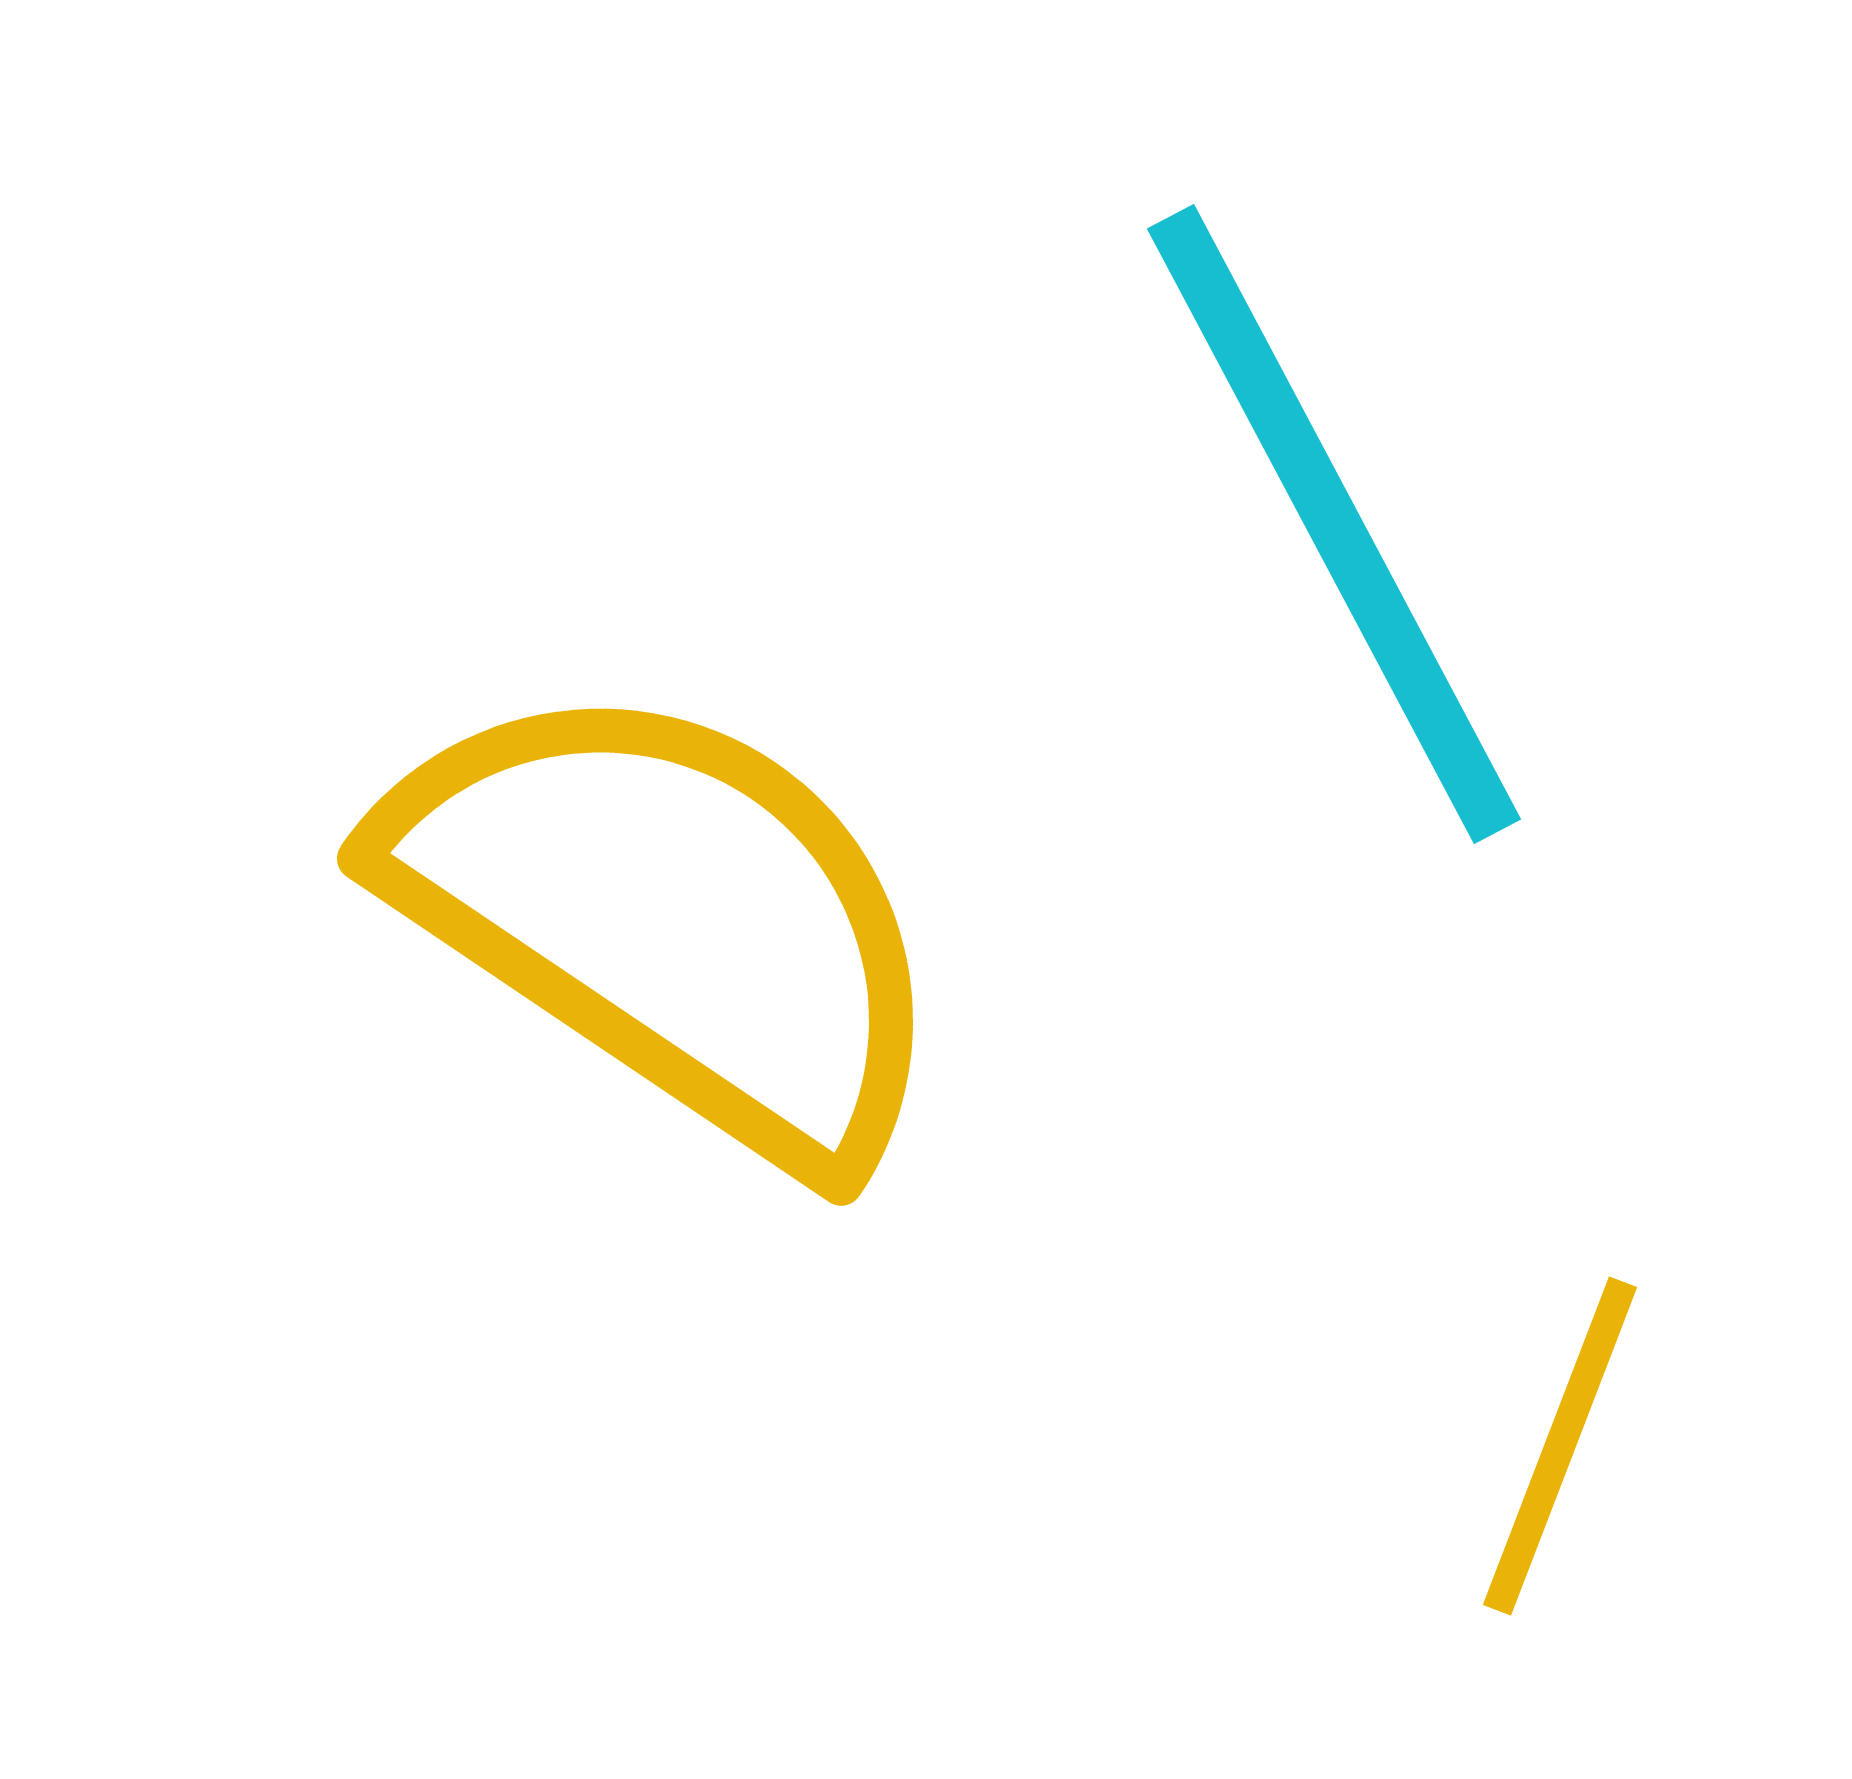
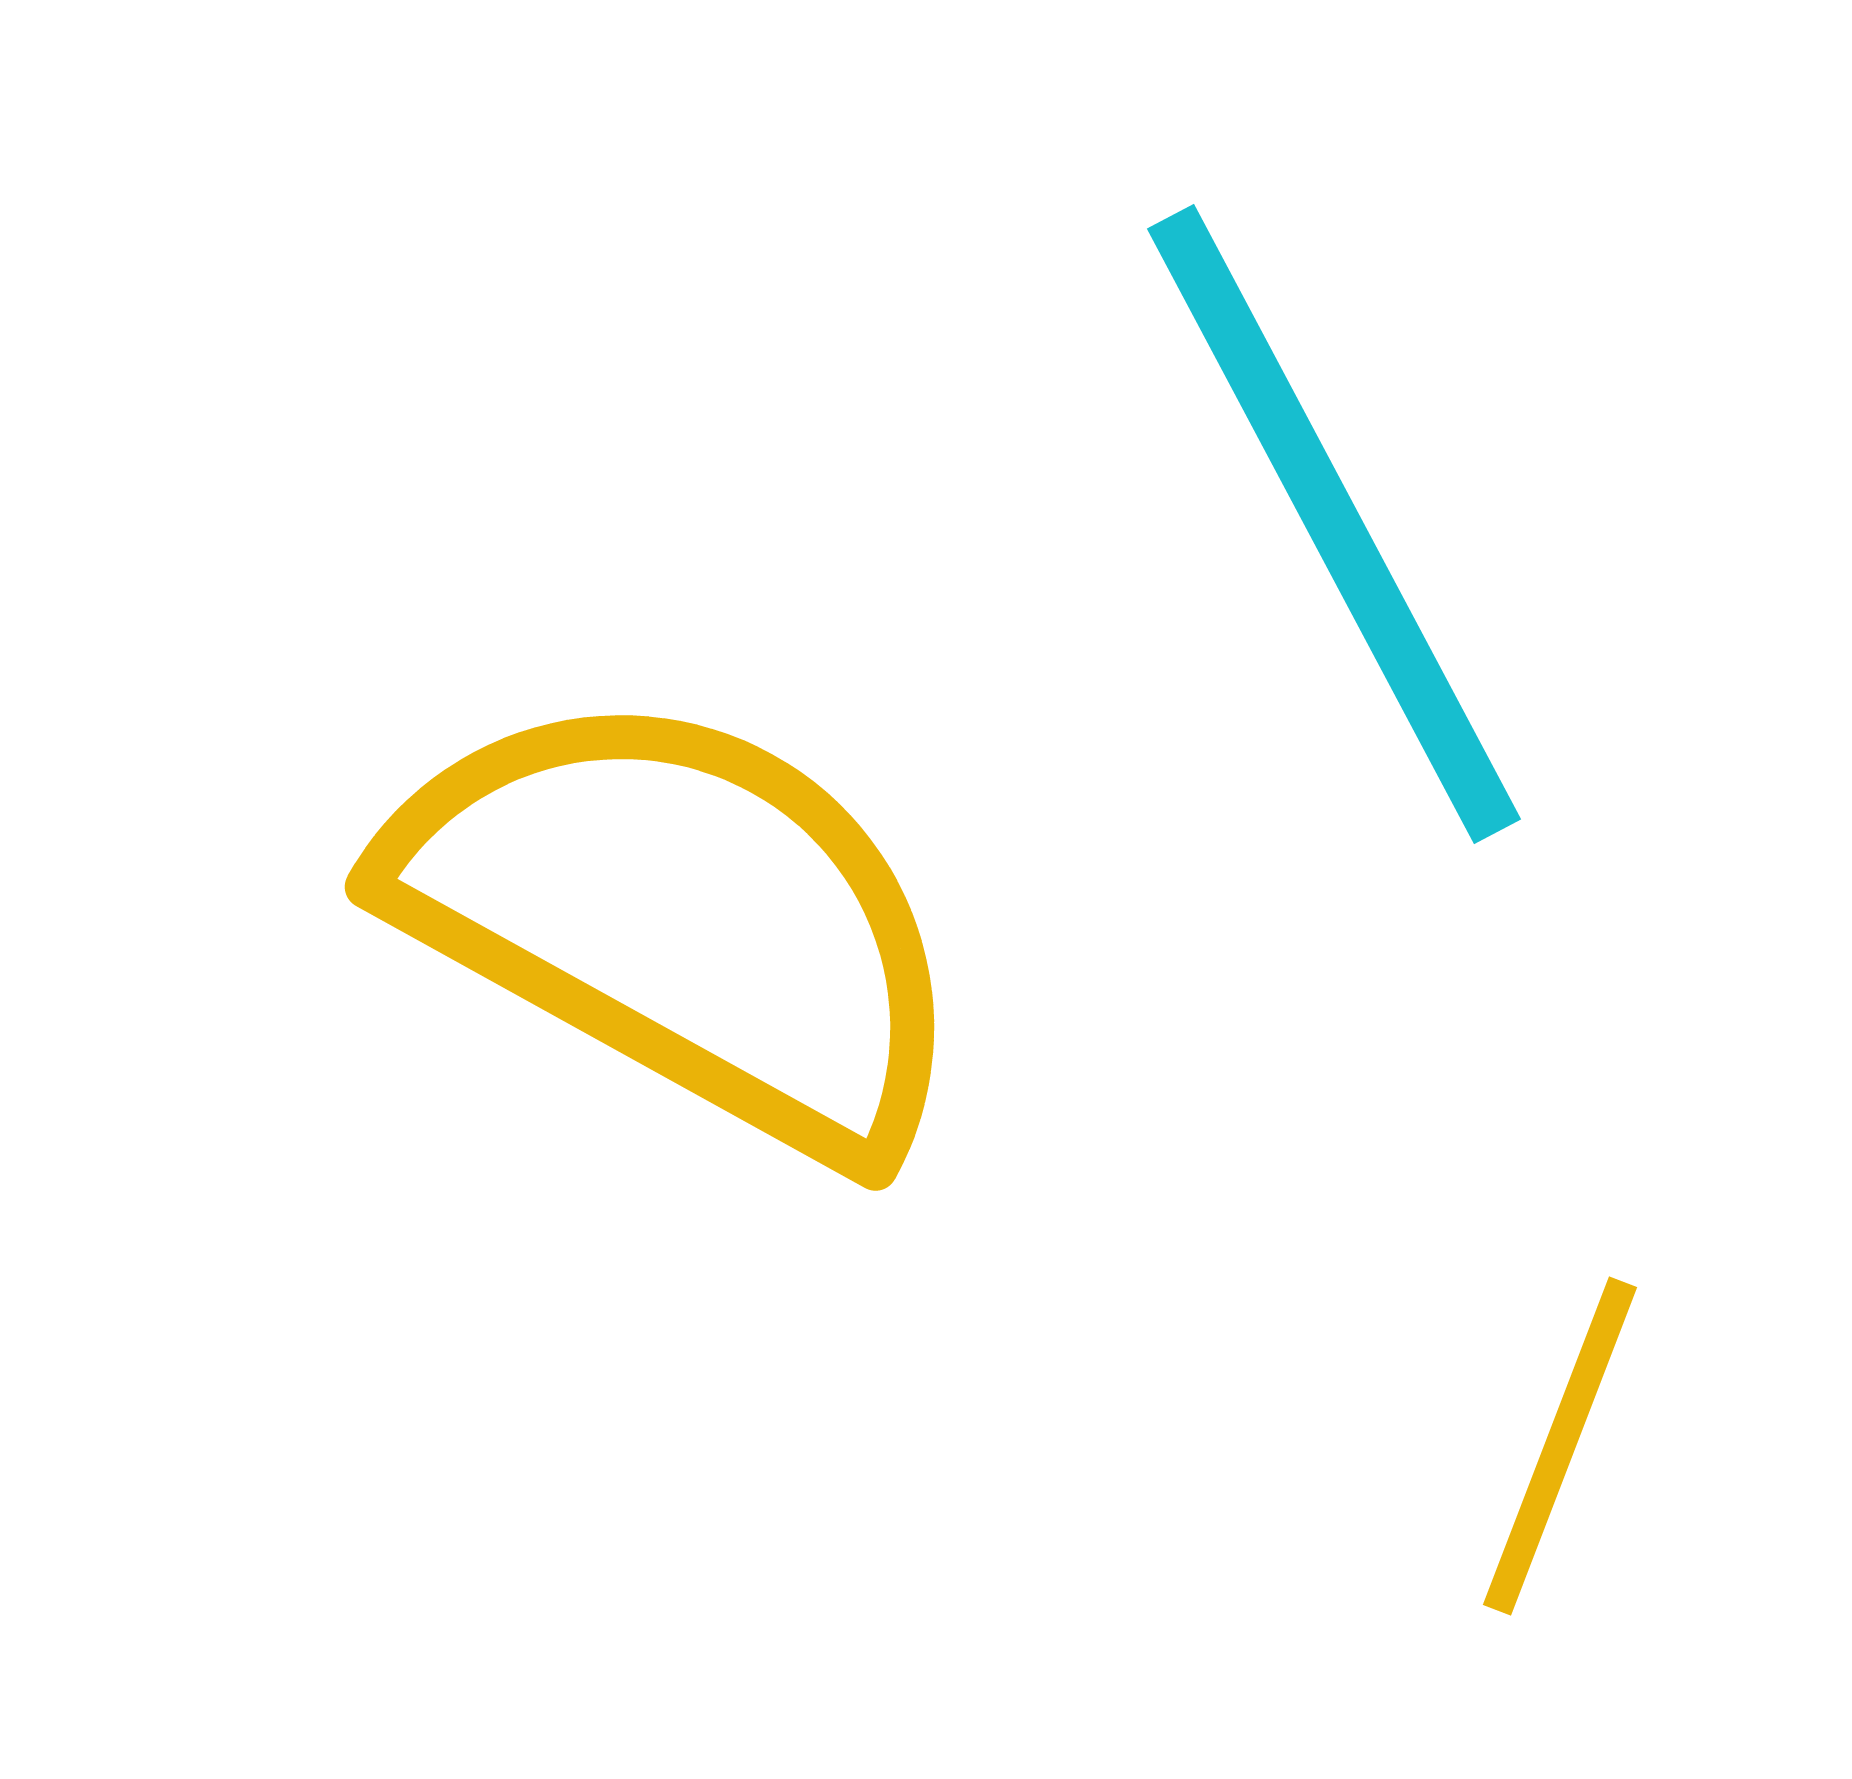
yellow semicircle: moved 12 px right, 1 px down; rotated 5 degrees counterclockwise
